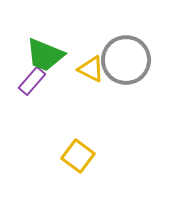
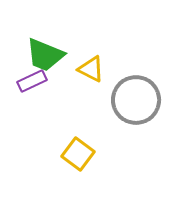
gray circle: moved 10 px right, 40 px down
purple rectangle: rotated 24 degrees clockwise
yellow square: moved 2 px up
